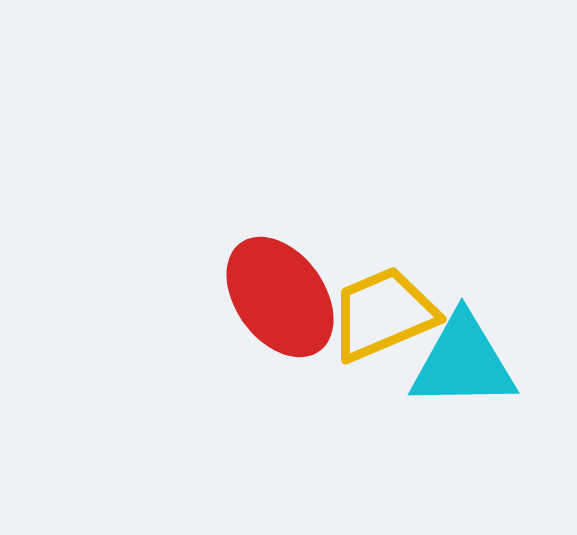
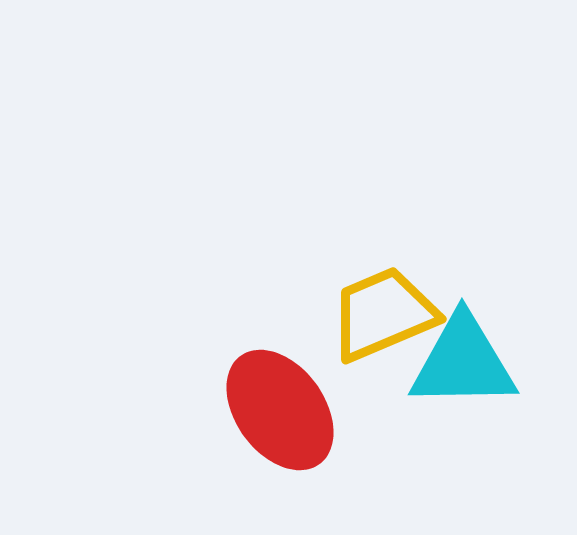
red ellipse: moved 113 px down
